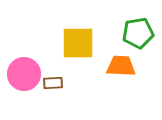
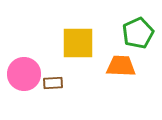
green pentagon: rotated 16 degrees counterclockwise
